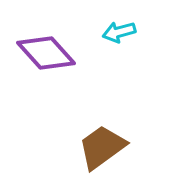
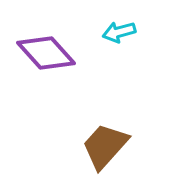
brown trapezoid: moved 3 px right, 1 px up; rotated 12 degrees counterclockwise
